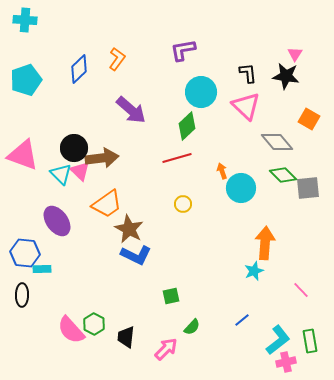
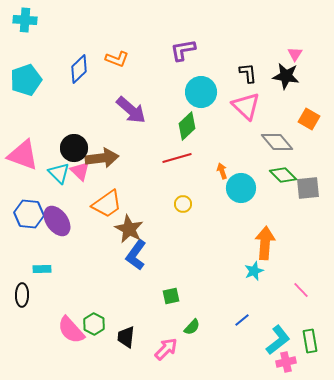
orange L-shape at (117, 59): rotated 75 degrees clockwise
cyan triangle at (61, 174): moved 2 px left, 1 px up
blue hexagon at (25, 253): moved 4 px right, 39 px up
blue L-shape at (136, 255): rotated 100 degrees clockwise
